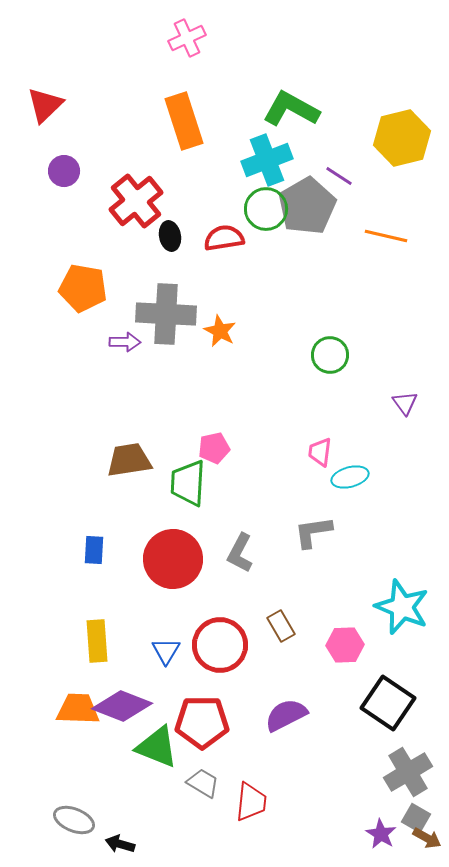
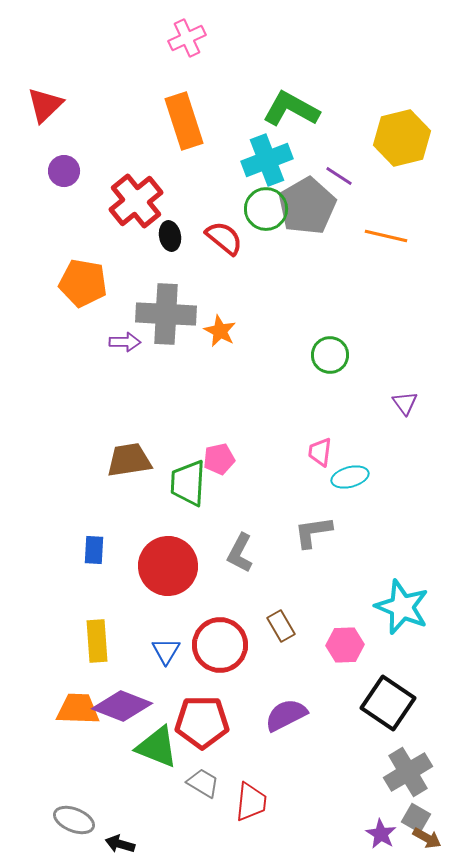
red semicircle at (224, 238): rotated 48 degrees clockwise
orange pentagon at (83, 288): moved 5 px up
pink pentagon at (214, 448): moved 5 px right, 11 px down
red circle at (173, 559): moved 5 px left, 7 px down
